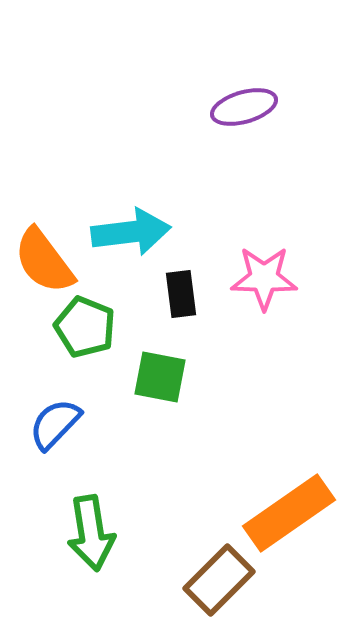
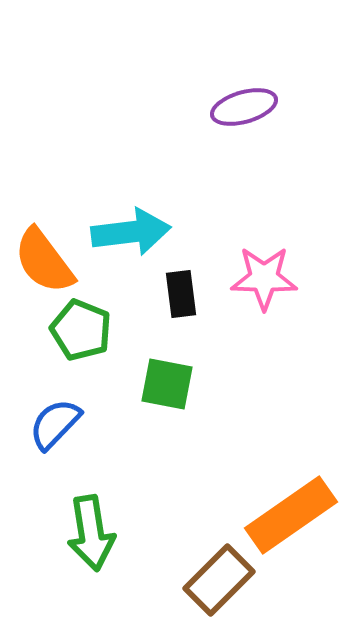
green pentagon: moved 4 px left, 3 px down
green square: moved 7 px right, 7 px down
orange rectangle: moved 2 px right, 2 px down
